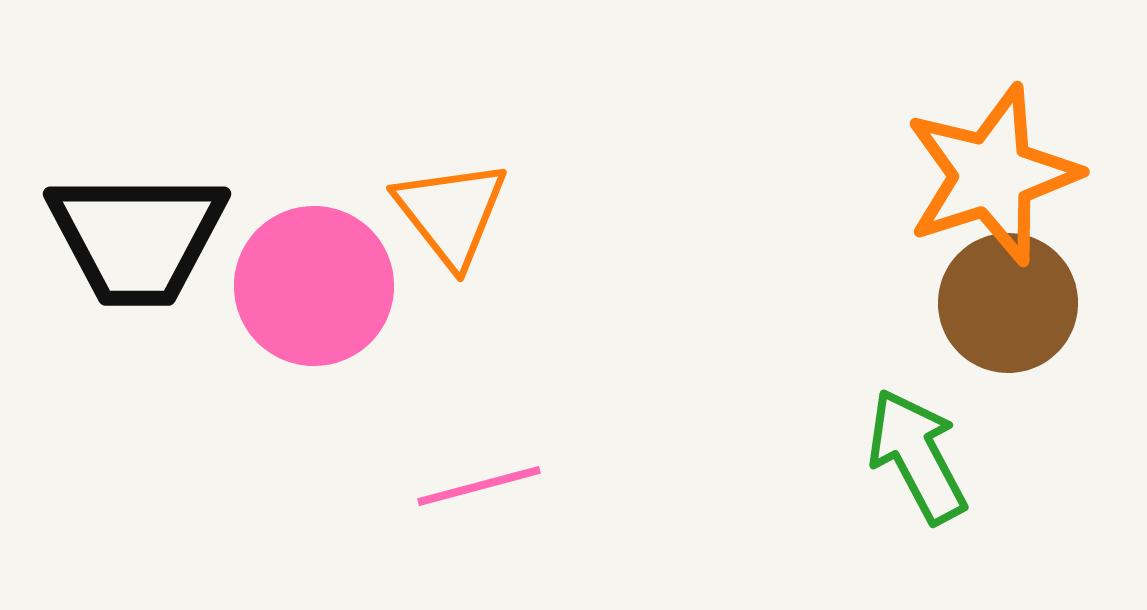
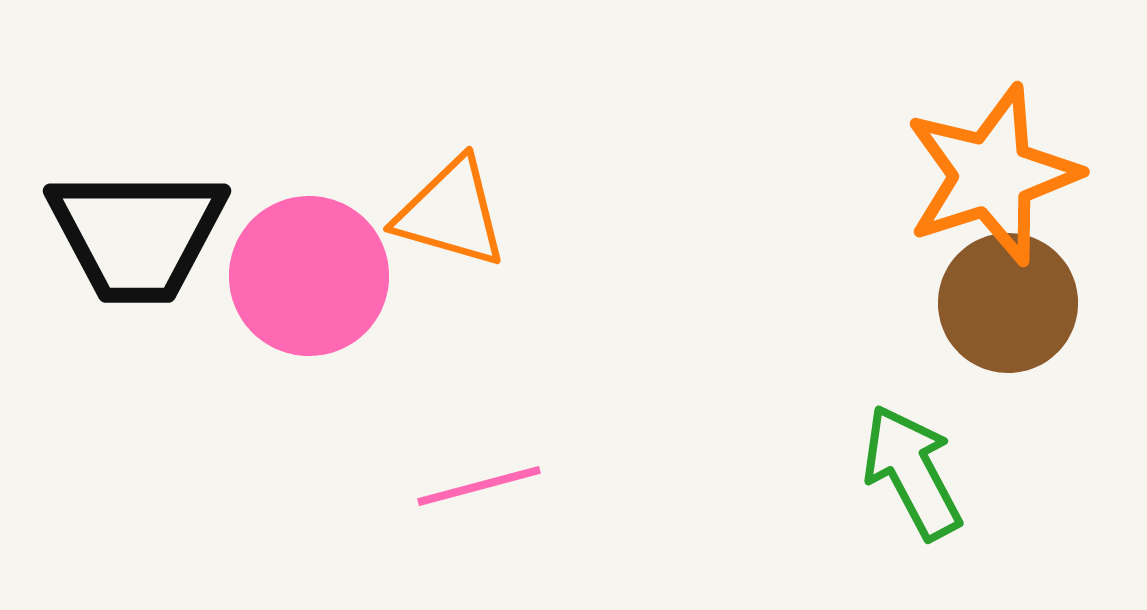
orange triangle: rotated 36 degrees counterclockwise
black trapezoid: moved 3 px up
pink circle: moved 5 px left, 10 px up
green arrow: moved 5 px left, 16 px down
